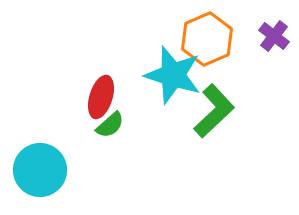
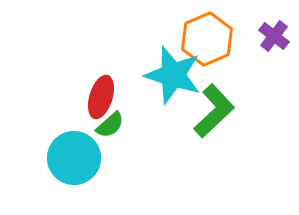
cyan circle: moved 34 px right, 12 px up
